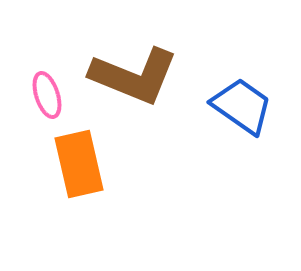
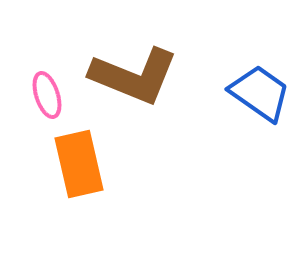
blue trapezoid: moved 18 px right, 13 px up
